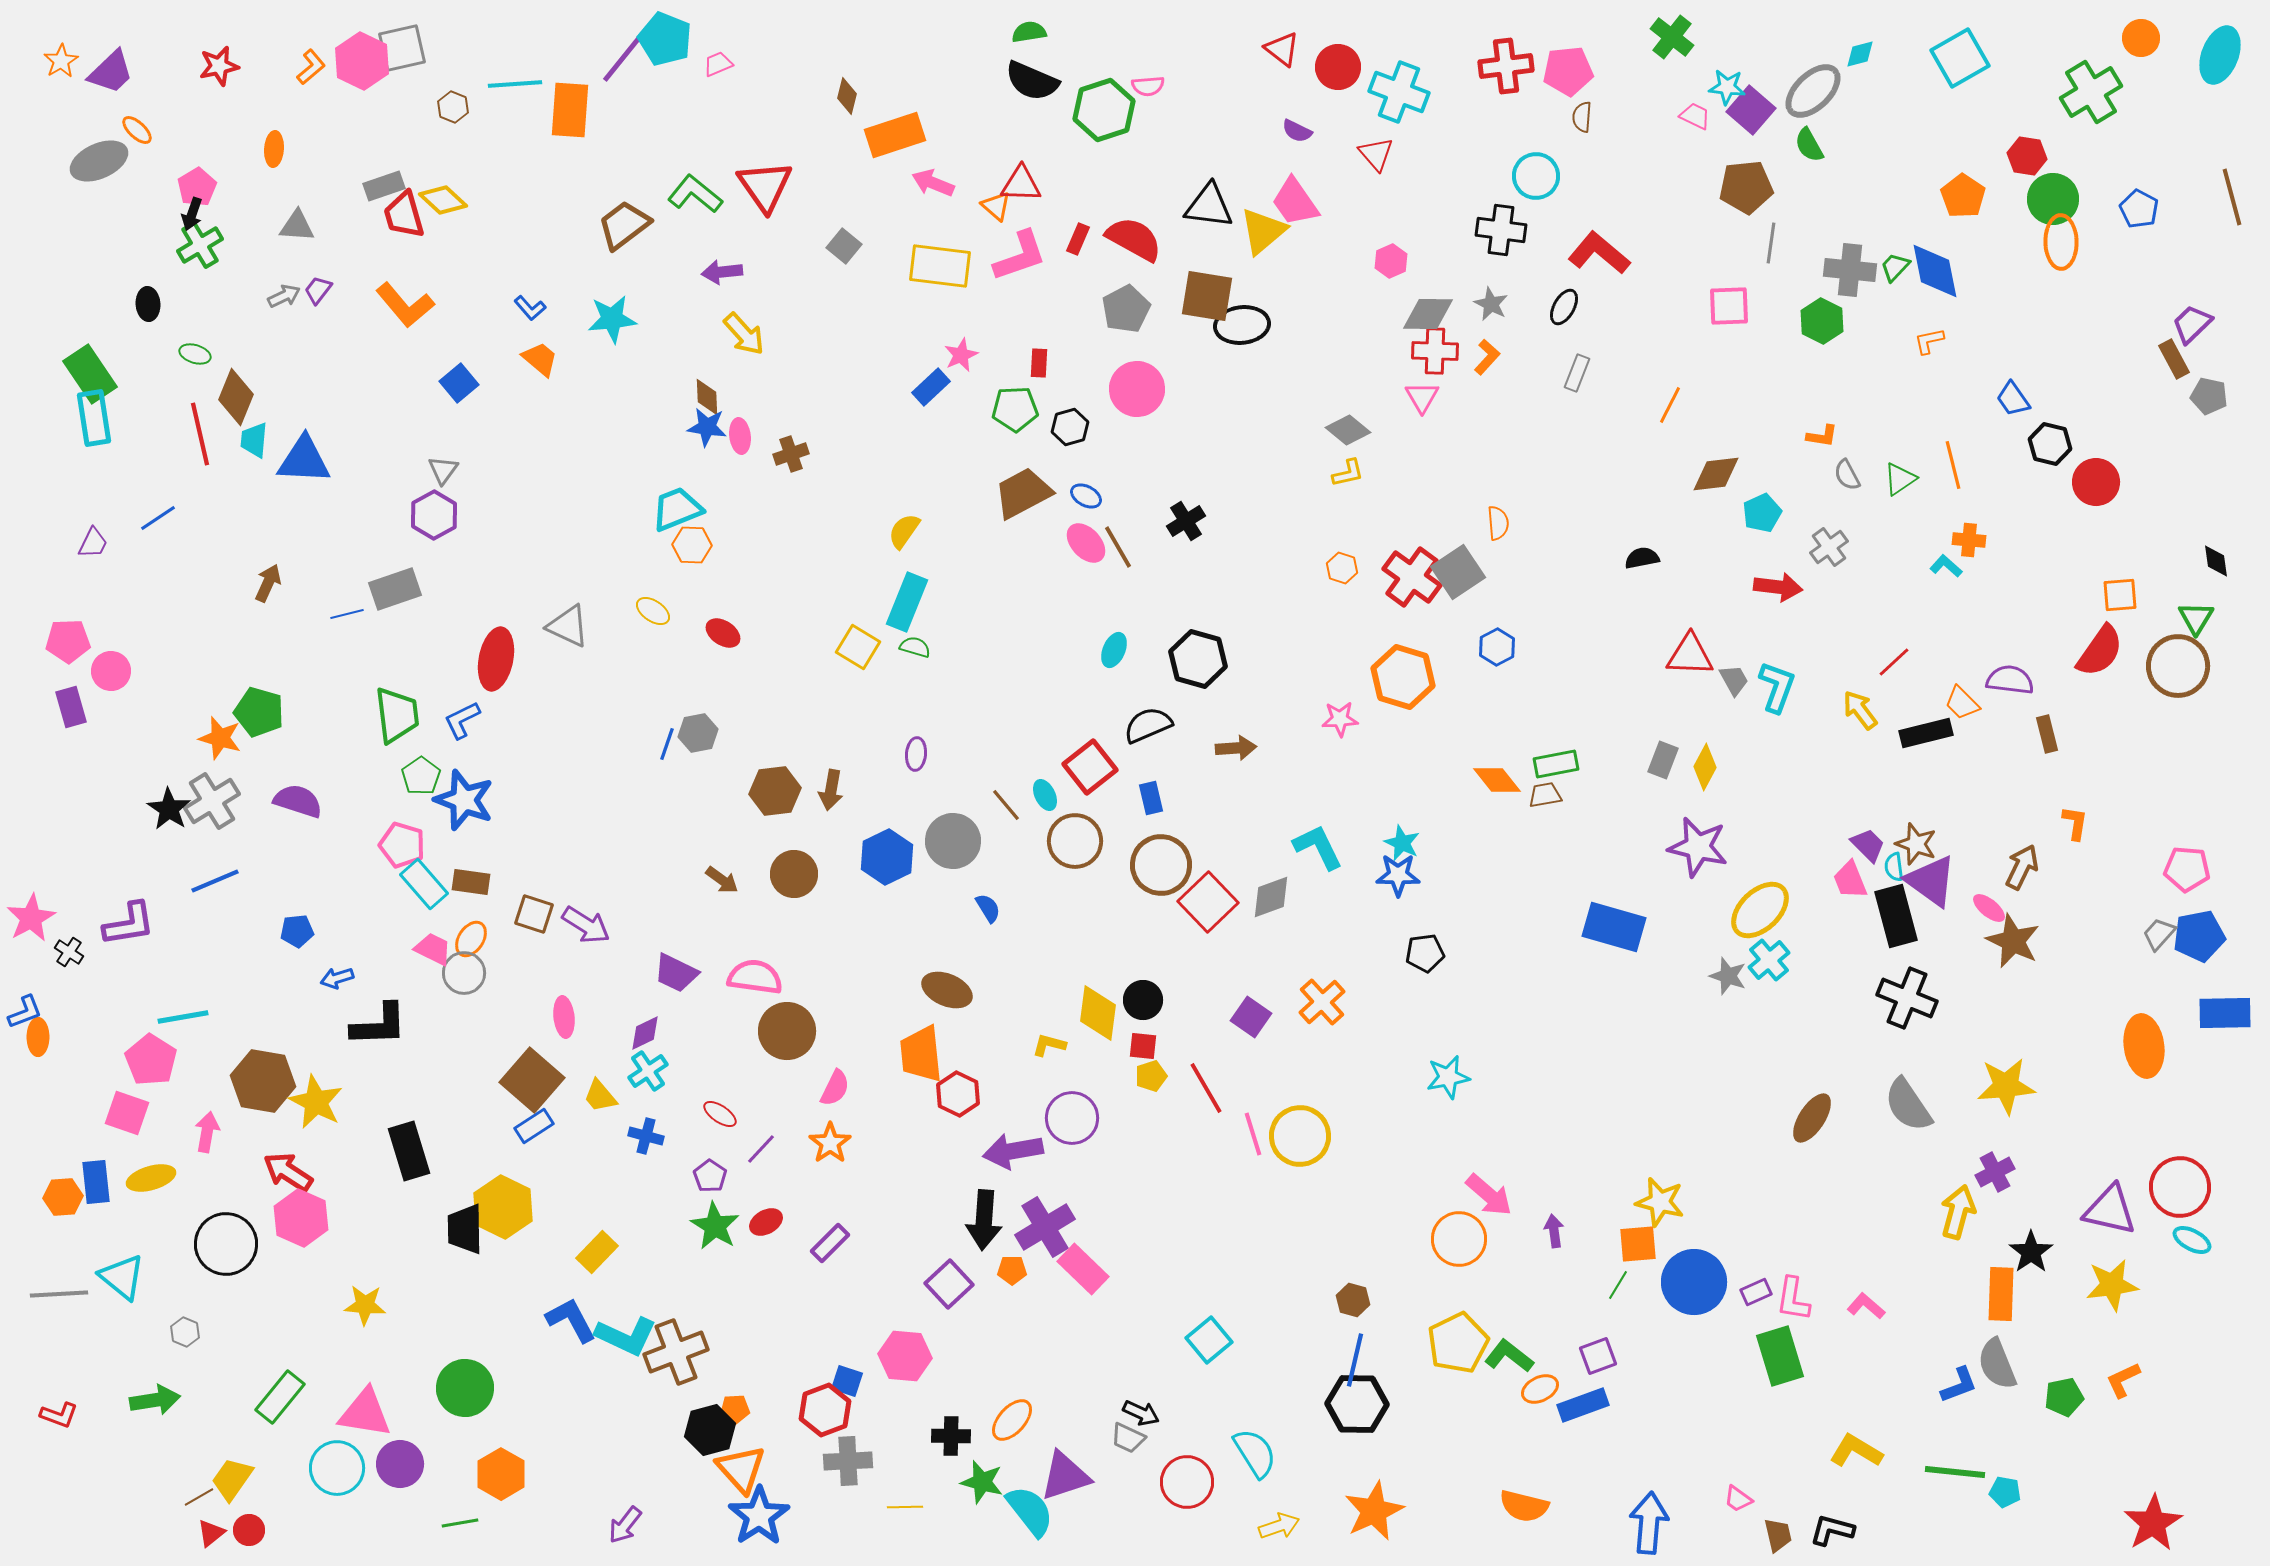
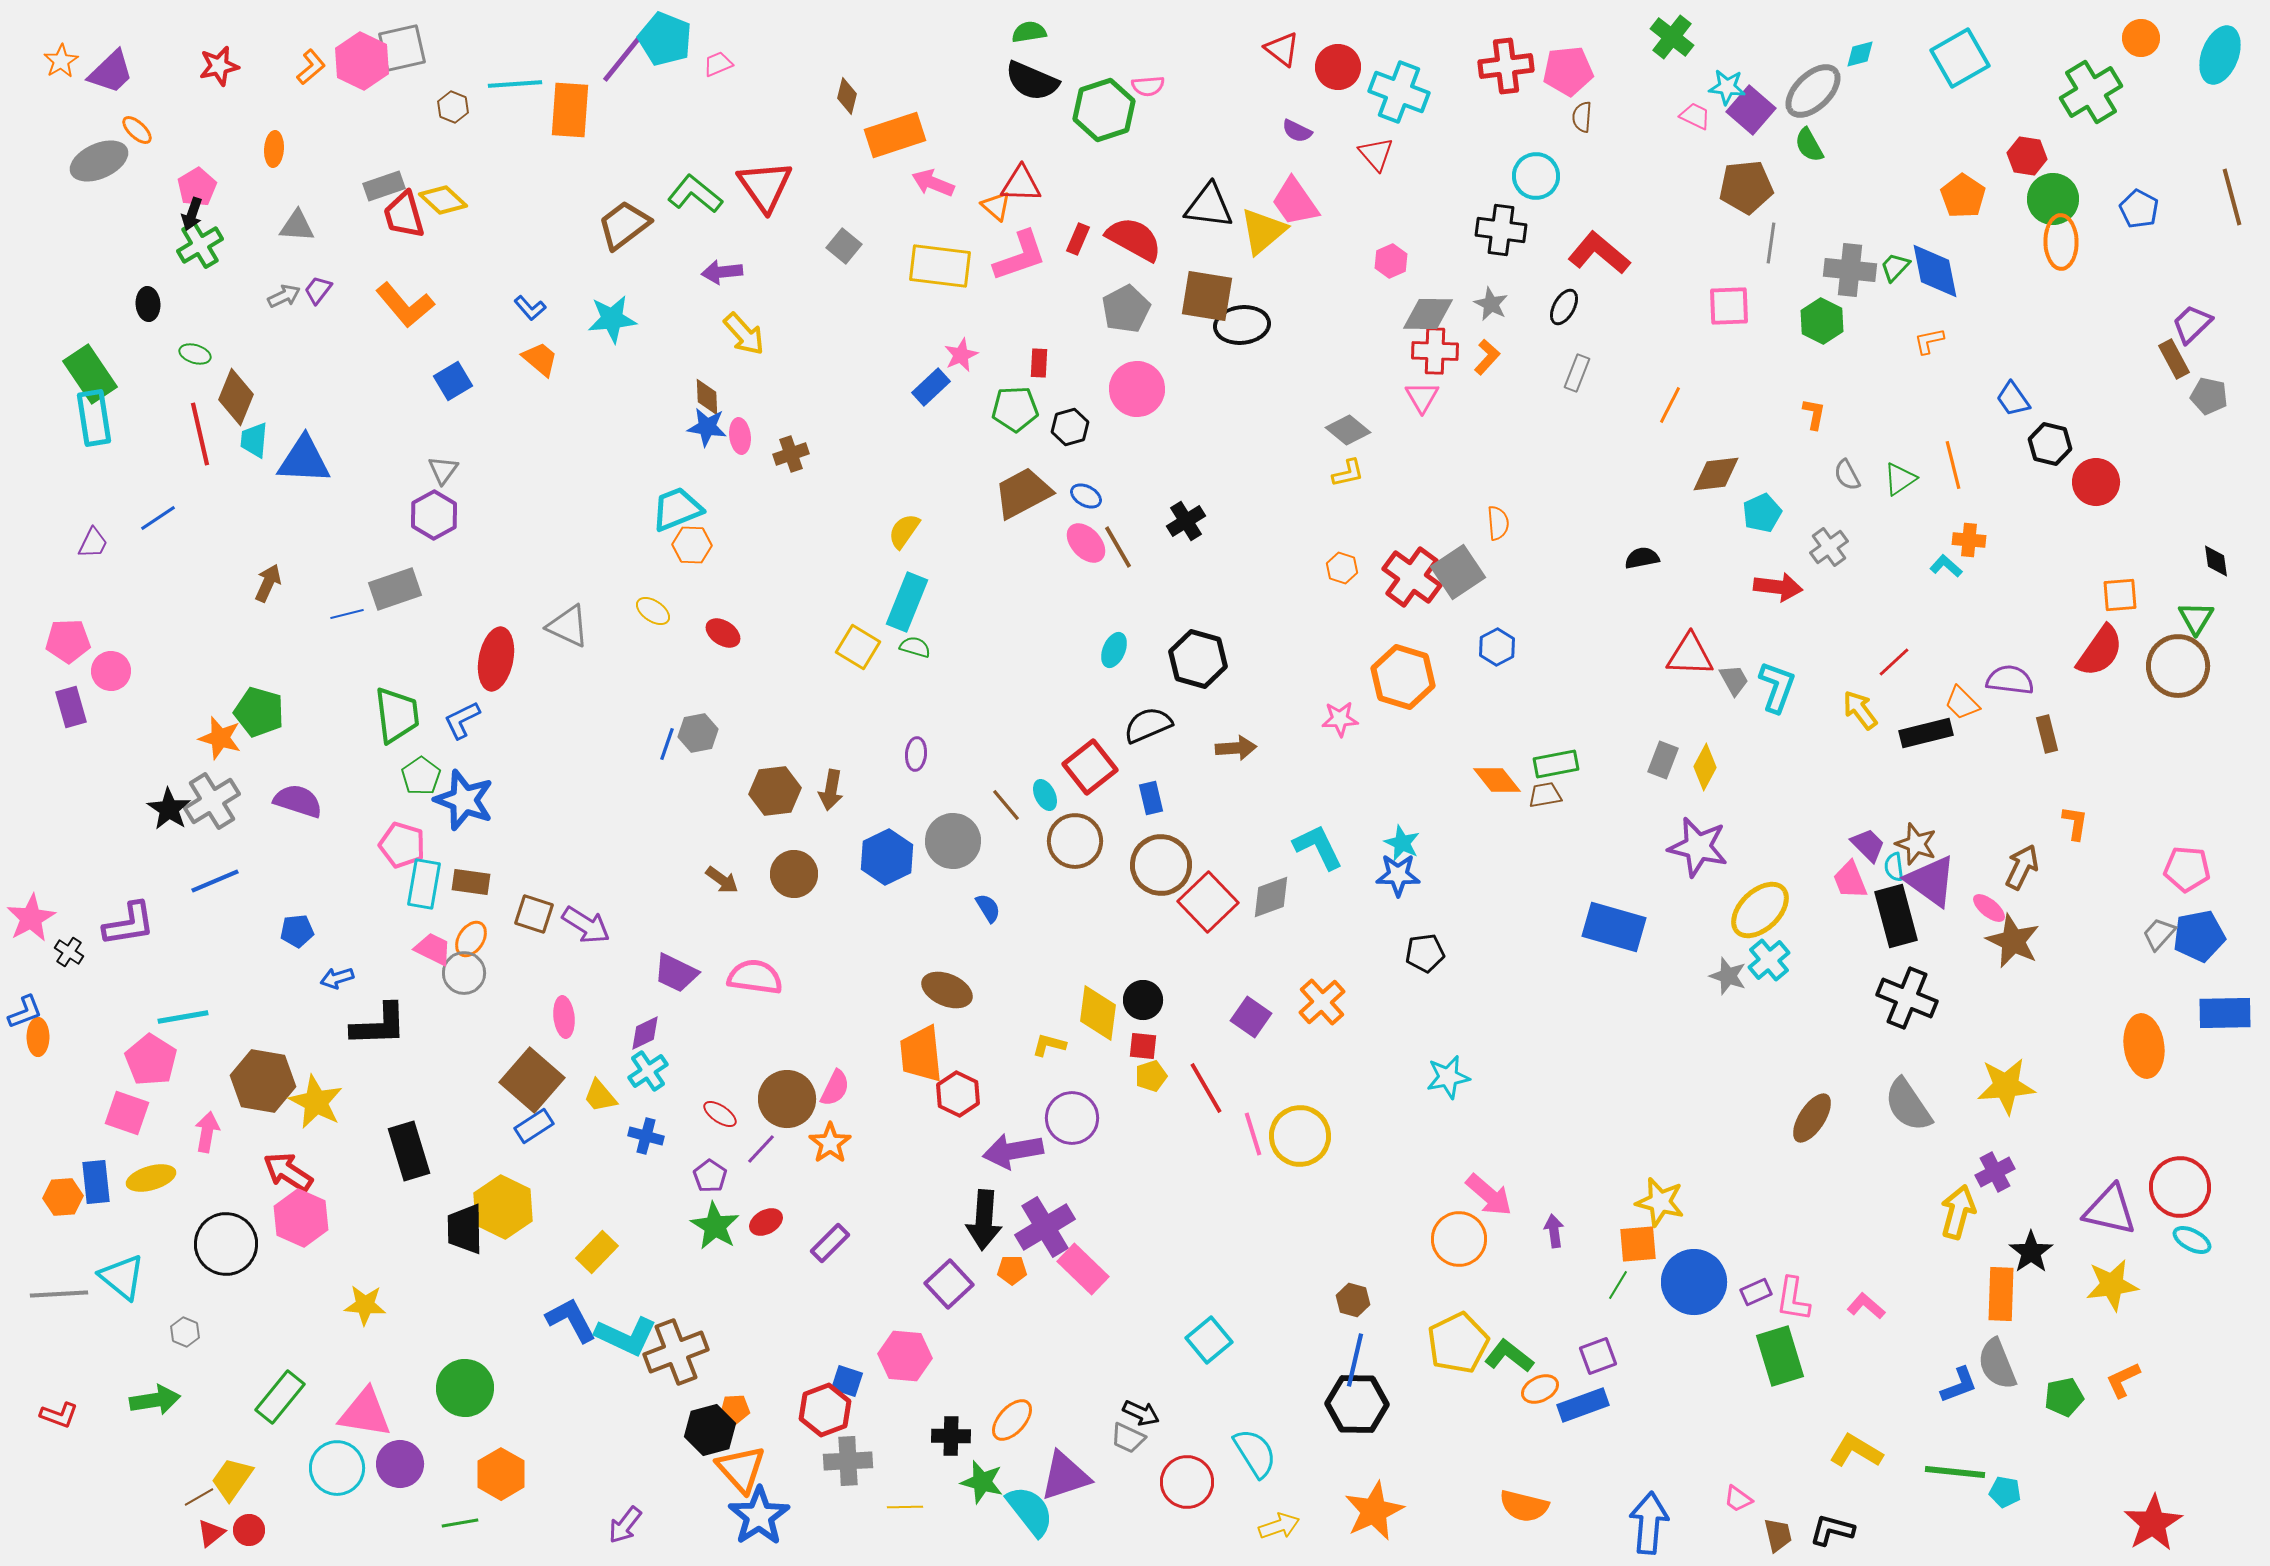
blue square at (459, 383): moved 6 px left, 2 px up; rotated 9 degrees clockwise
orange L-shape at (1822, 436): moved 8 px left, 22 px up; rotated 88 degrees counterclockwise
cyan rectangle at (424, 884): rotated 51 degrees clockwise
brown circle at (787, 1031): moved 68 px down
